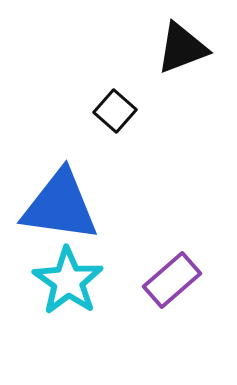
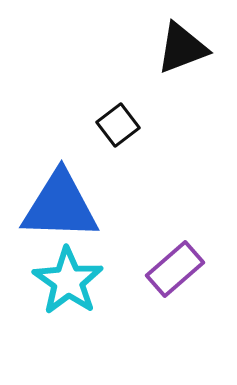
black square: moved 3 px right, 14 px down; rotated 12 degrees clockwise
blue triangle: rotated 6 degrees counterclockwise
purple rectangle: moved 3 px right, 11 px up
